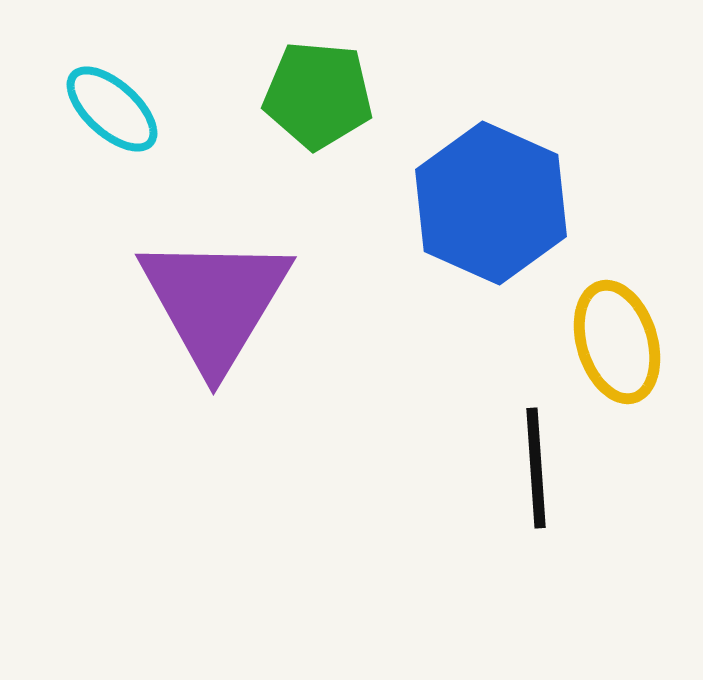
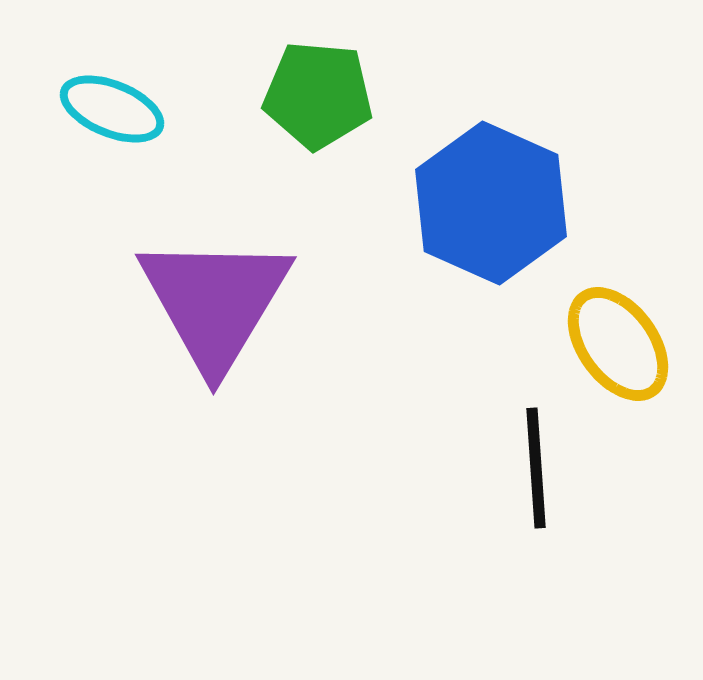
cyan ellipse: rotated 20 degrees counterclockwise
yellow ellipse: moved 1 px right, 2 px down; rotated 19 degrees counterclockwise
